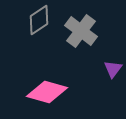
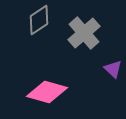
gray cross: moved 3 px right, 2 px down; rotated 12 degrees clockwise
purple triangle: rotated 24 degrees counterclockwise
